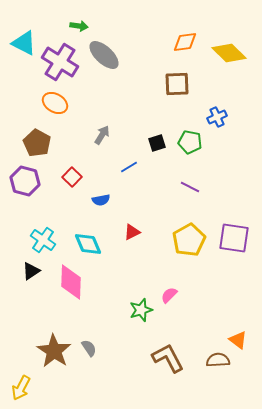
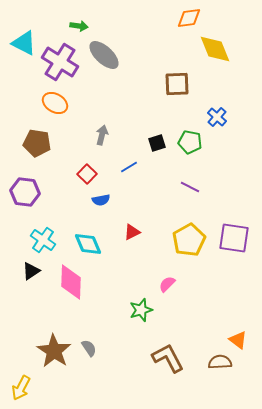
orange diamond: moved 4 px right, 24 px up
yellow diamond: moved 14 px left, 4 px up; rotated 24 degrees clockwise
blue cross: rotated 24 degrees counterclockwise
gray arrow: rotated 18 degrees counterclockwise
brown pentagon: rotated 20 degrees counterclockwise
red square: moved 15 px right, 3 px up
purple hexagon: moved 11 px down; rotated 8 degrees counterclockwise
pink semicircle: moved 2 px left, 11 px up
brown semicircle: moved 2 px right, 2 px down
